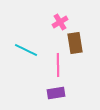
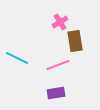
brown rectangle: moved 2 px up
cyan line: moved 9 px left, 8 px down
pink line: rotated 70 degrees clockwise
